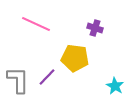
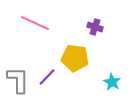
pink line: moved 1 px left, 1 px up
purple cross: moved 1 px up
cyan star: moved 3 px left, 4 px up
